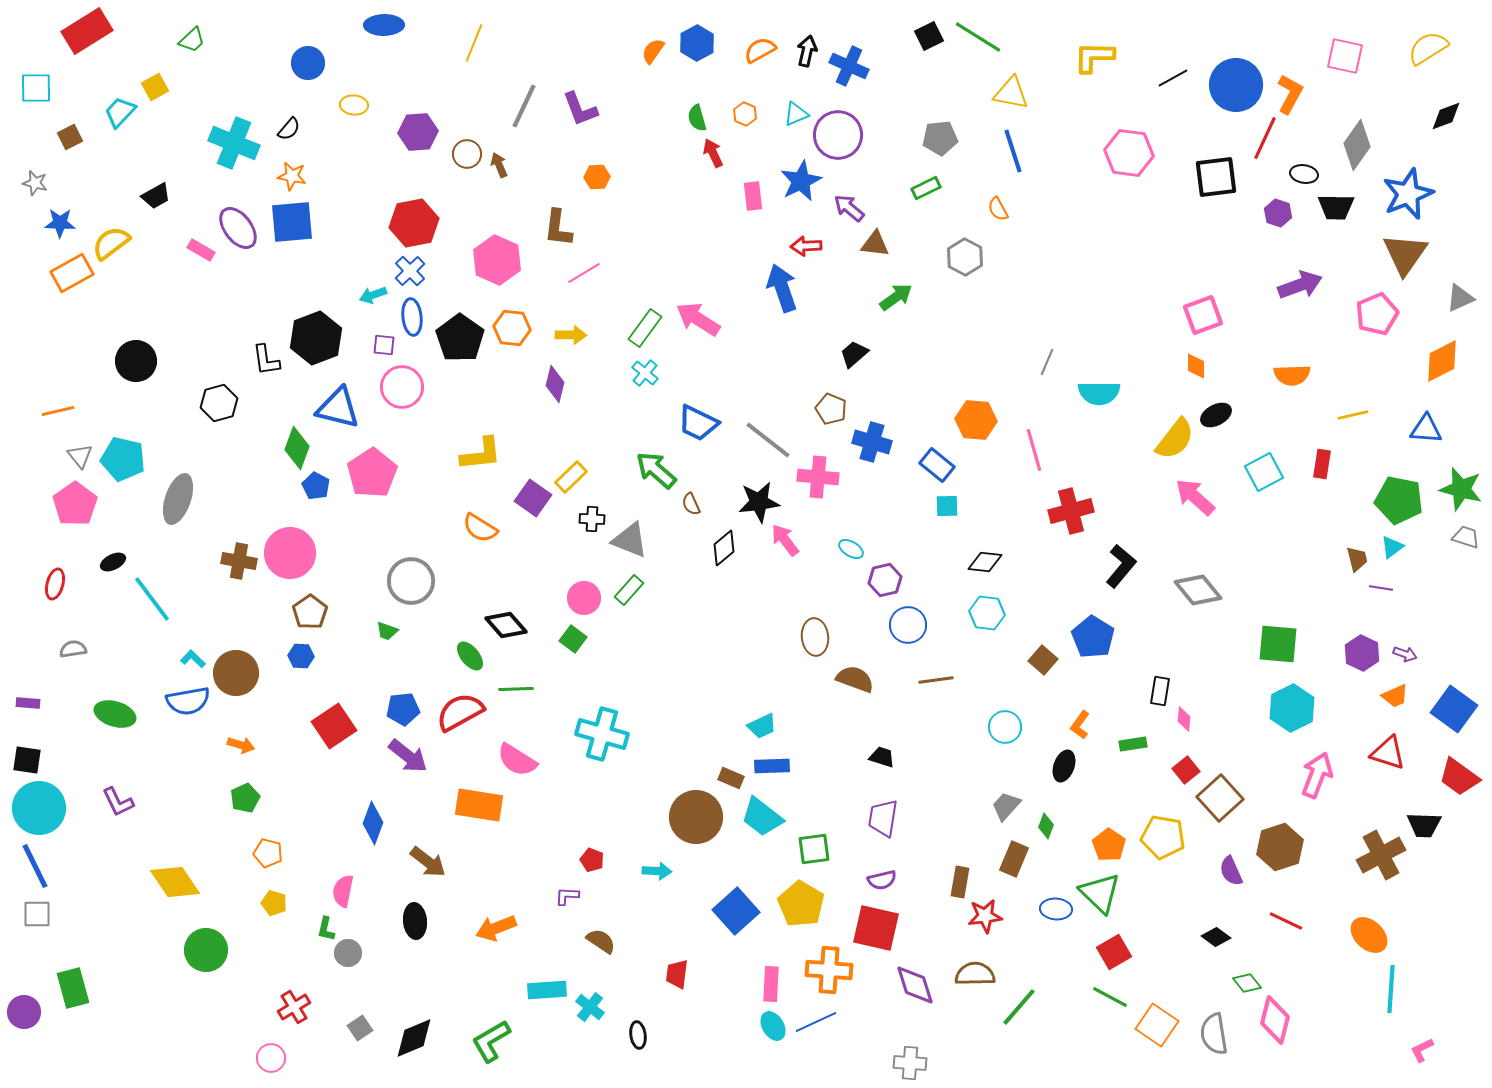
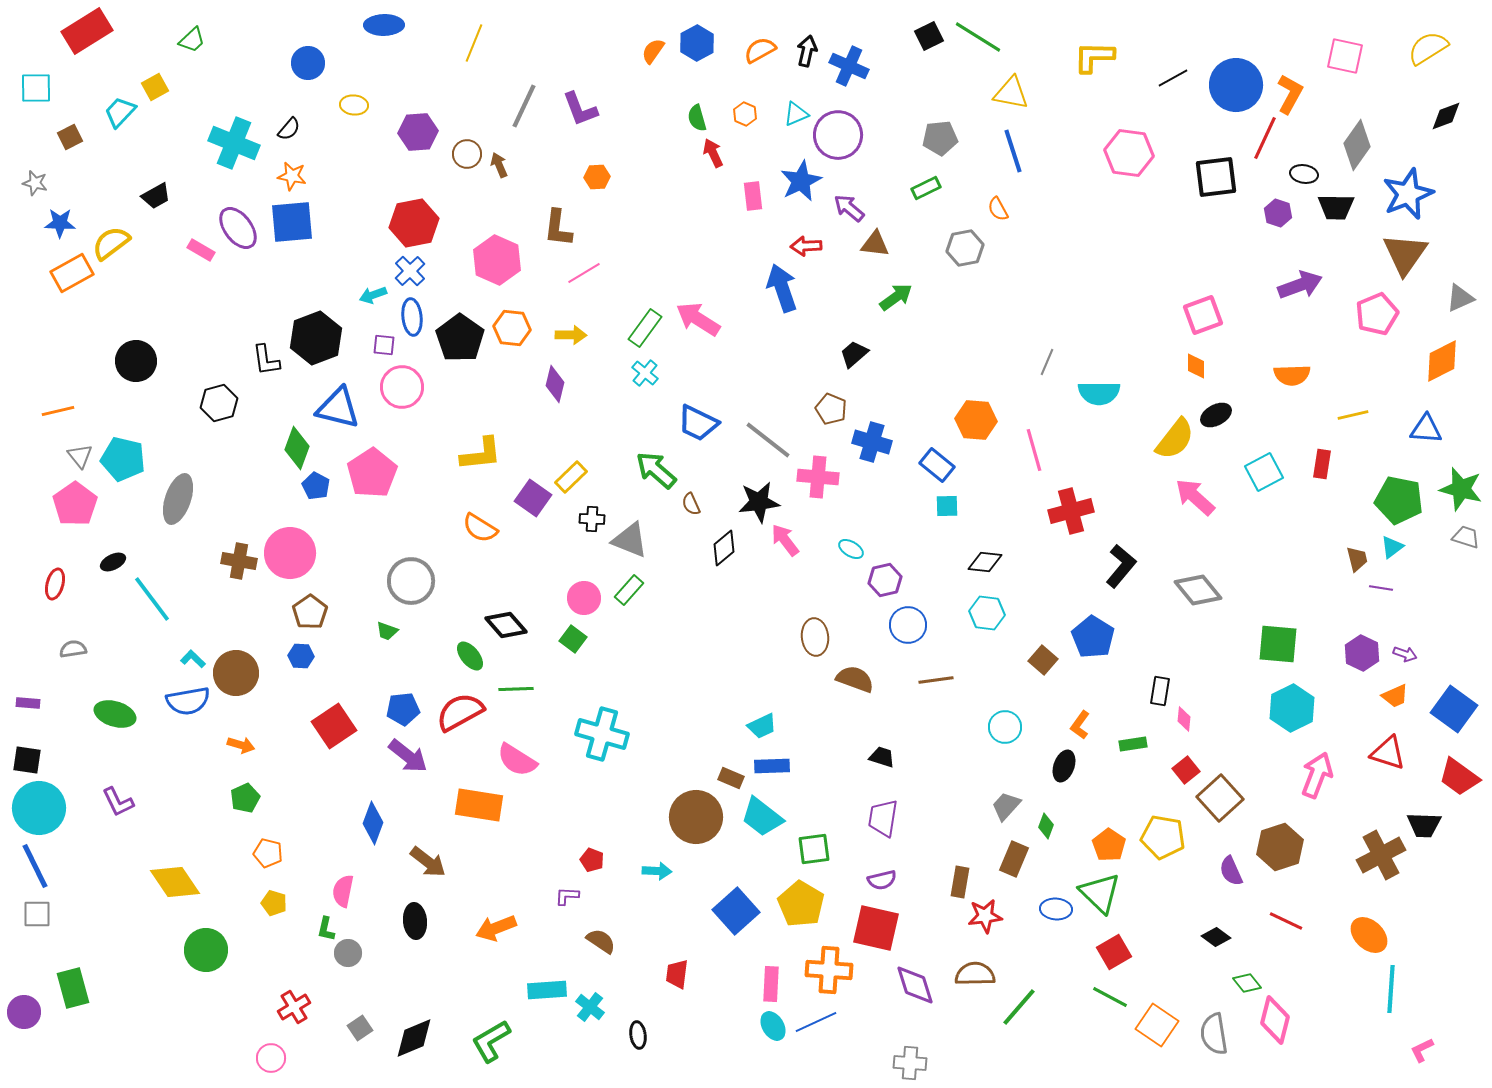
gray hexagon at (965, 257): moved 9 px up; rotated 21 degrees clockwise
